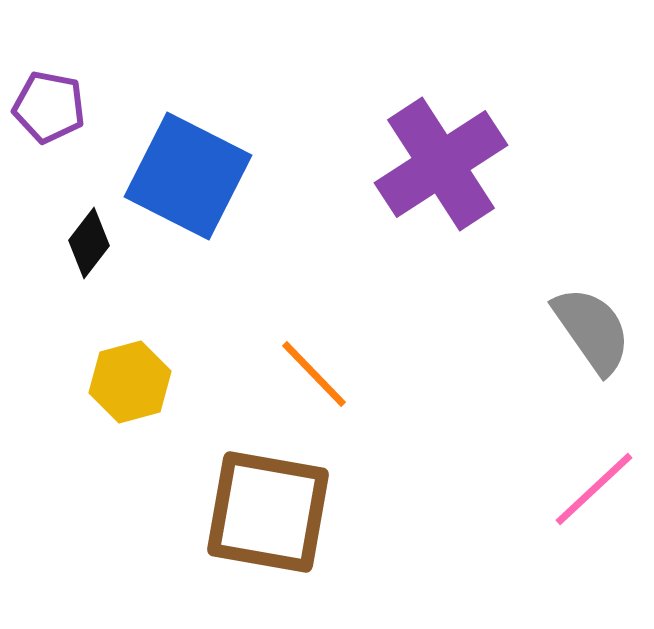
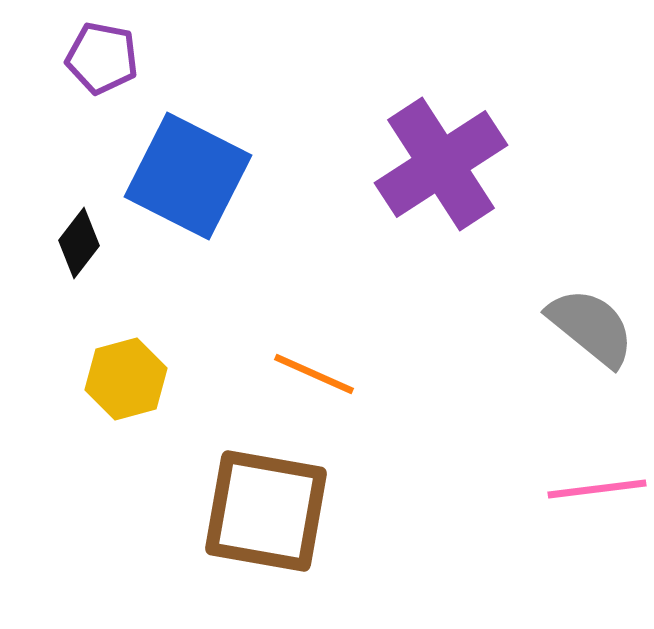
purple pentagon: moved 53 px right, 49 px up
black diamond: moved 10 px left
gray semicircle: moved 1 px left, 3 px up; rotated 16 degrees counterclockwise
orange line: rotated 22 degrees counterclockwise
yellow hexagon: moved 4 px left, 3 px up
pink line: moved 3 px right; rotated 36 degrees clockwise
brown square: moved 2 px left, 1 px up
